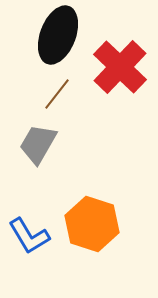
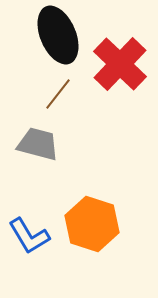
black ellipse: rotated 44 degrees counterclockwise
red cross: moved 3 px up
brown line: moved 1 px right
gray trapezoid: rotated 75 degrees clockwise
